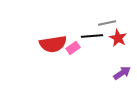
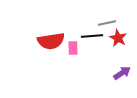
red semicircle: moved 2 px left, 3 px up
pink rectangle: rotated 56 degrees counterclockwise
